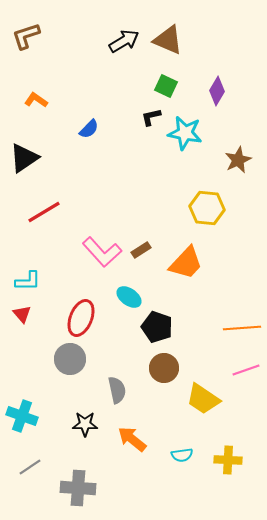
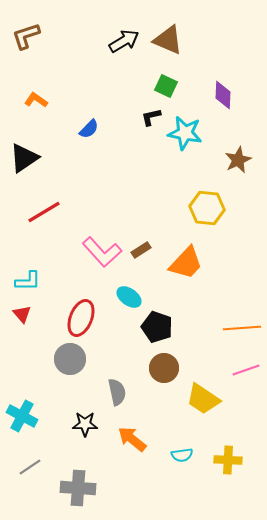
purple diamond: moved 6 px right, 4 px down; rotated 28 degrees counterclockwise
gray semicircle: moved 2 px down
cyan cross: rotated 8 degrees clockwise
